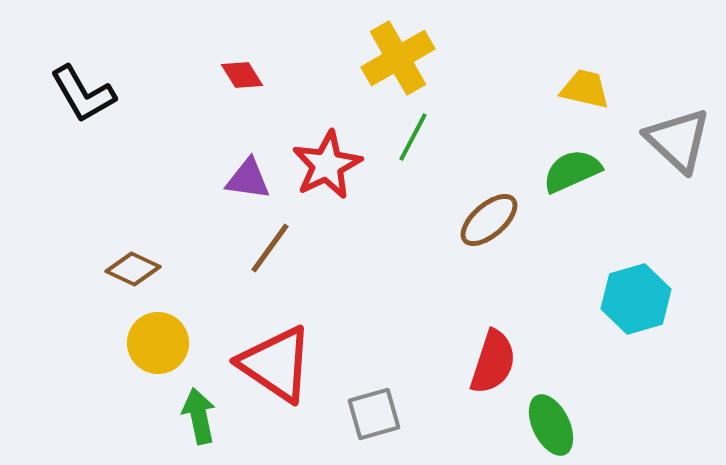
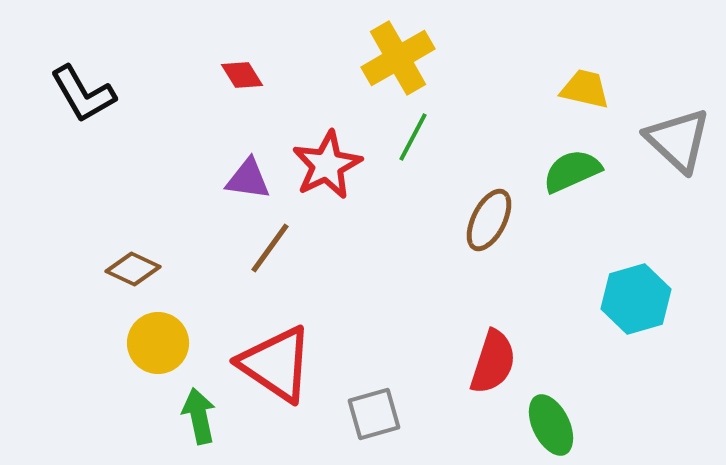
brown ellipse: rotated 22 degrees counterclockwise
